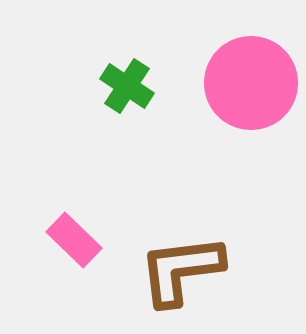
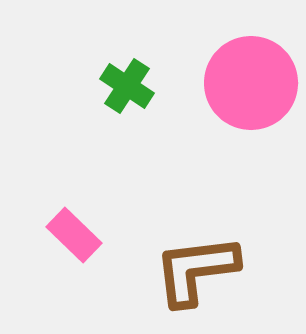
pink rectangle: moved 5 px up
brown L-shape: moved 15 px right
